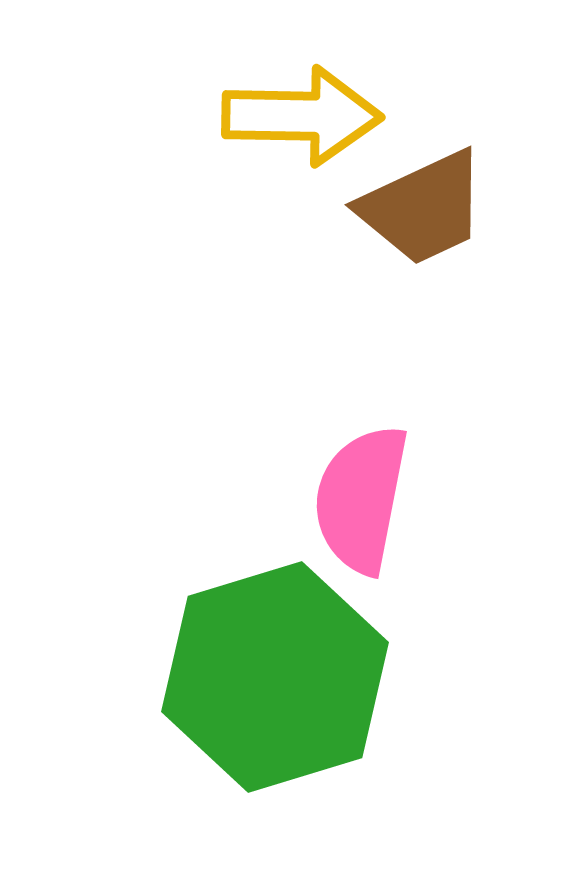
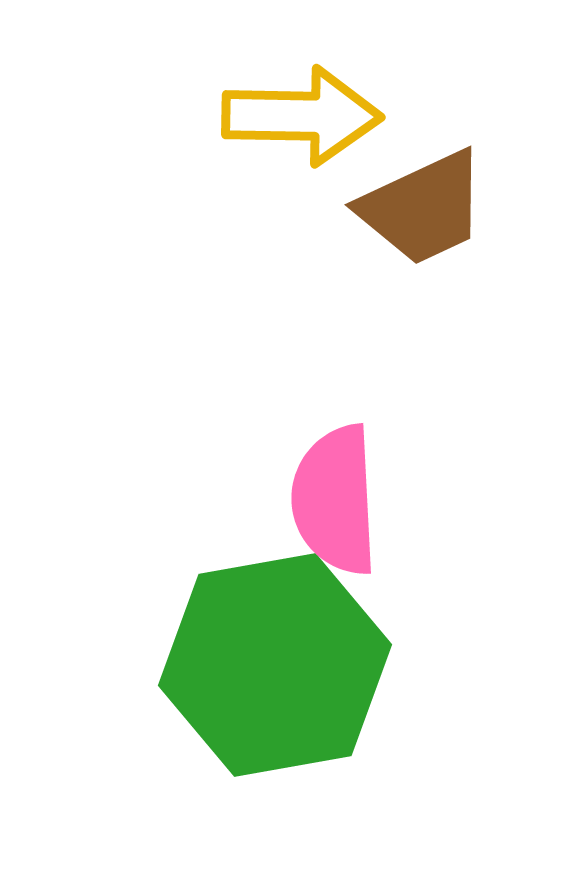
pink semicircle: moved 26 px left, 1 px down; rotated 14 degrees counterclockwise
green hexagon: moved 12 px up; rotated 7 degrees clockwise
